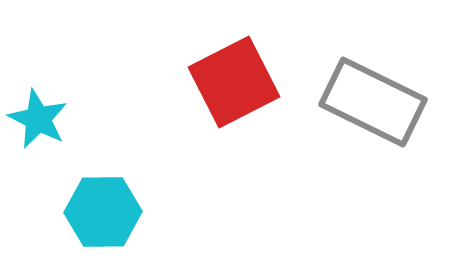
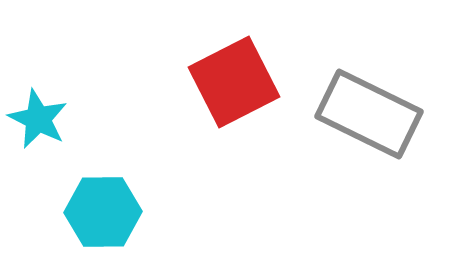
gray rectangle: moved 4 px left, 12 px down
